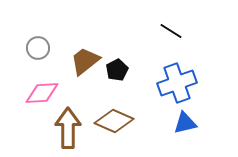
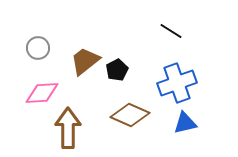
brown diamond: moved 16 px right, 6 px up
